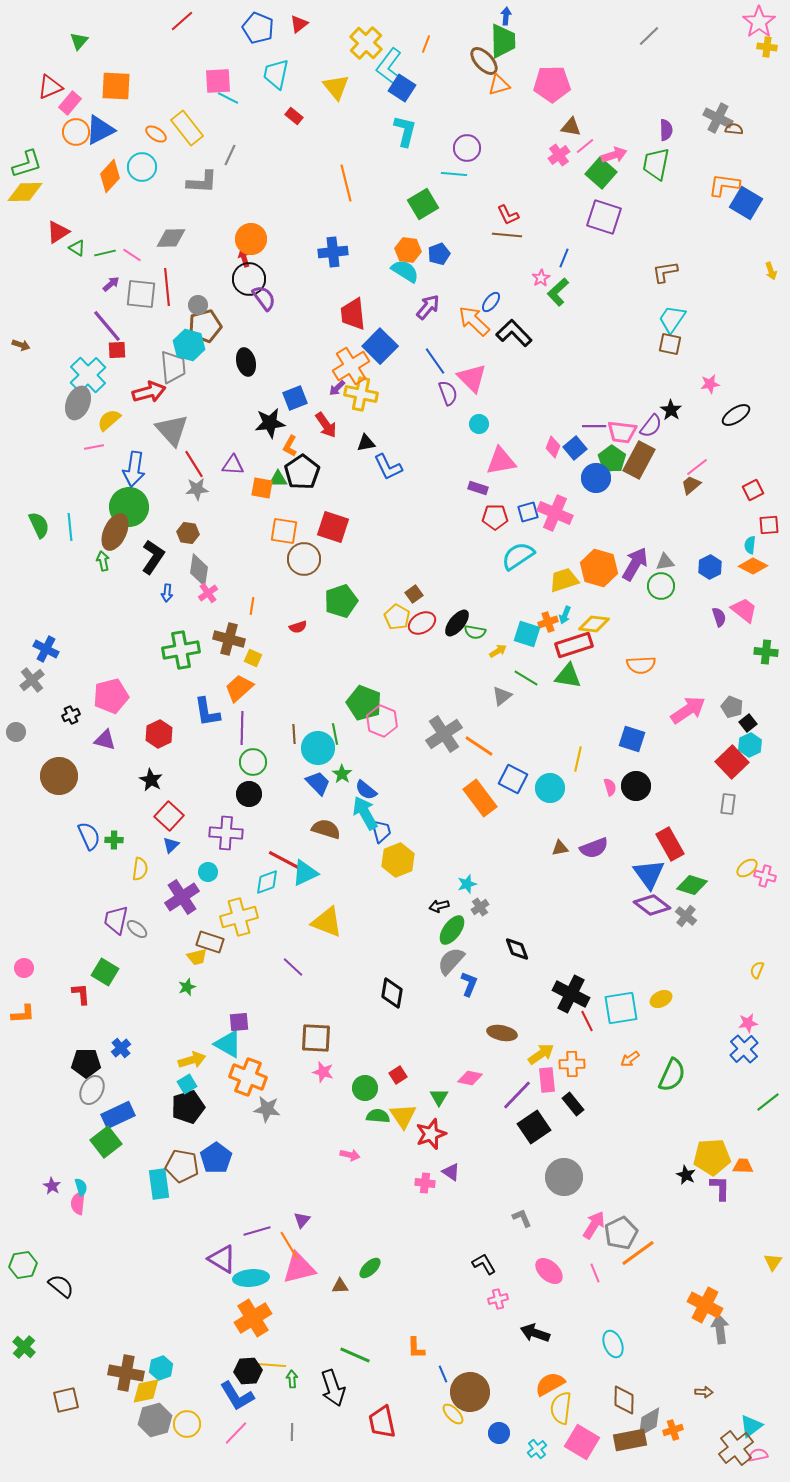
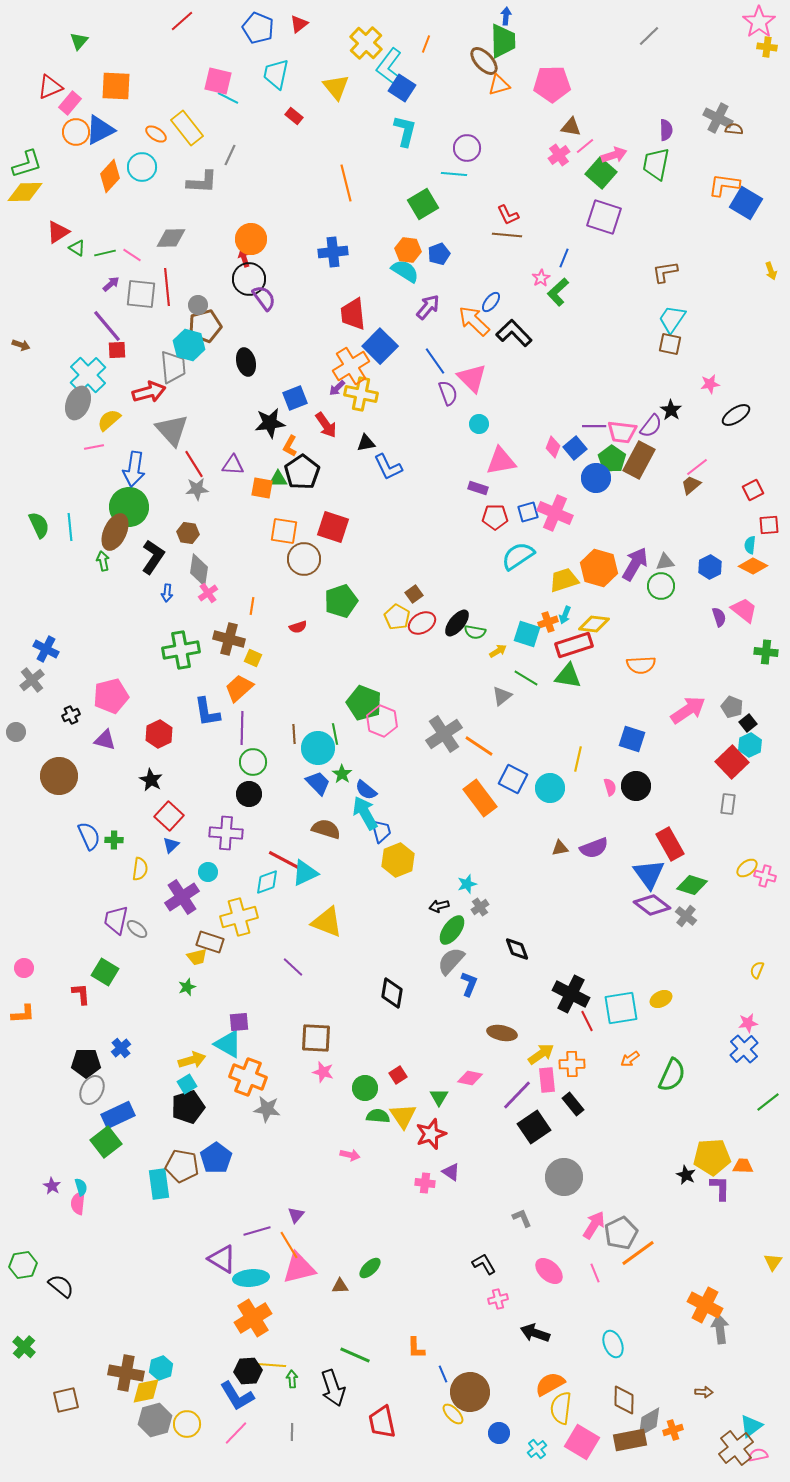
pink square at (218, 81): rotated 16 degrees clockwise
purple triangle at (302, 1220): moved 6 px left, 5 px up
